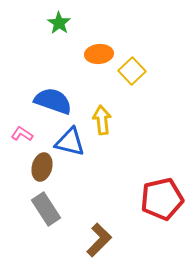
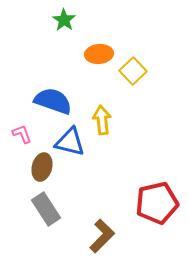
green star: moved 5 px right, 3 px up
yellow square: moved 1 px right
pink L-shape: rotated 35 degrees clockwise
red pentagon: moved 5 px left, 4 px down
brown L-shape: moved 3 px right, 4 px up
